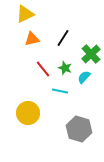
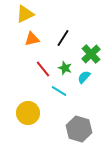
cyan line: moved 1 px left; rotated 21 degrees clockwise
